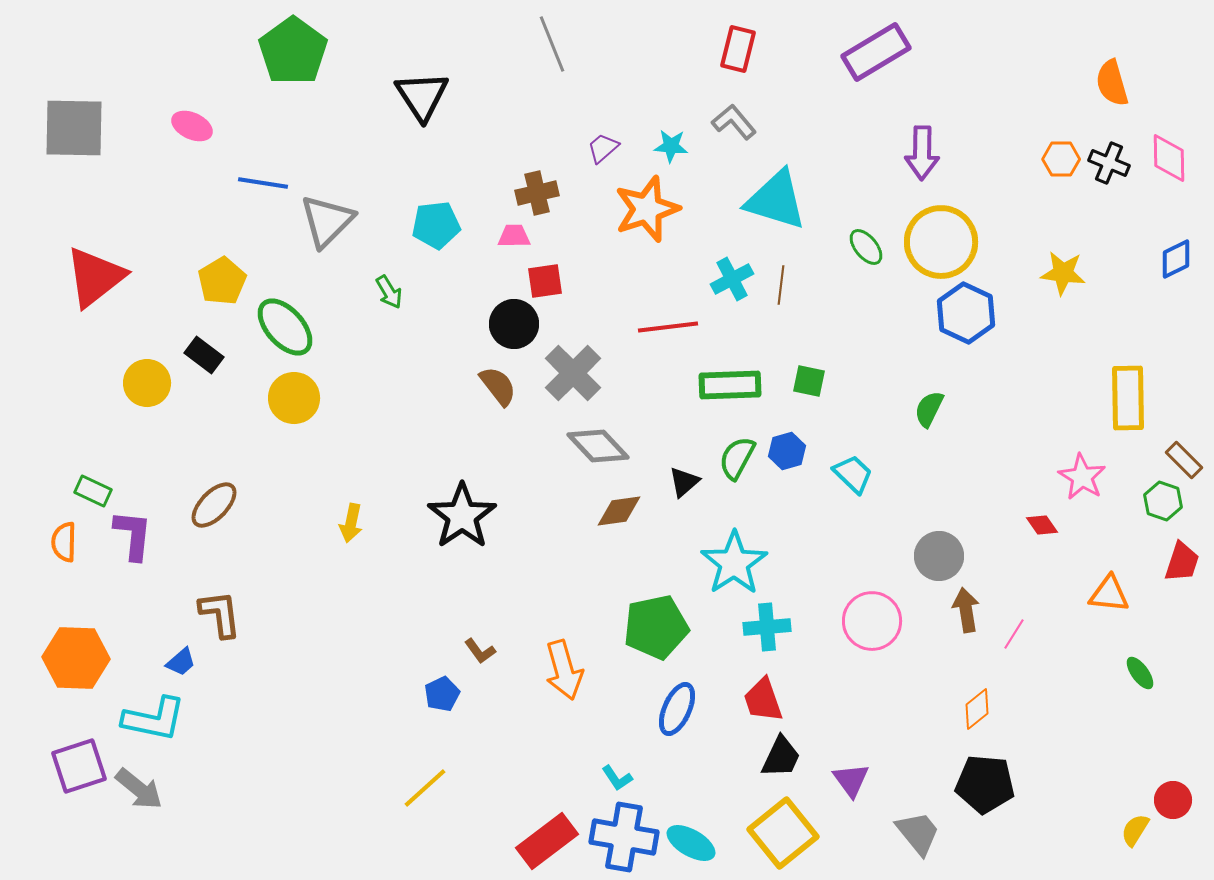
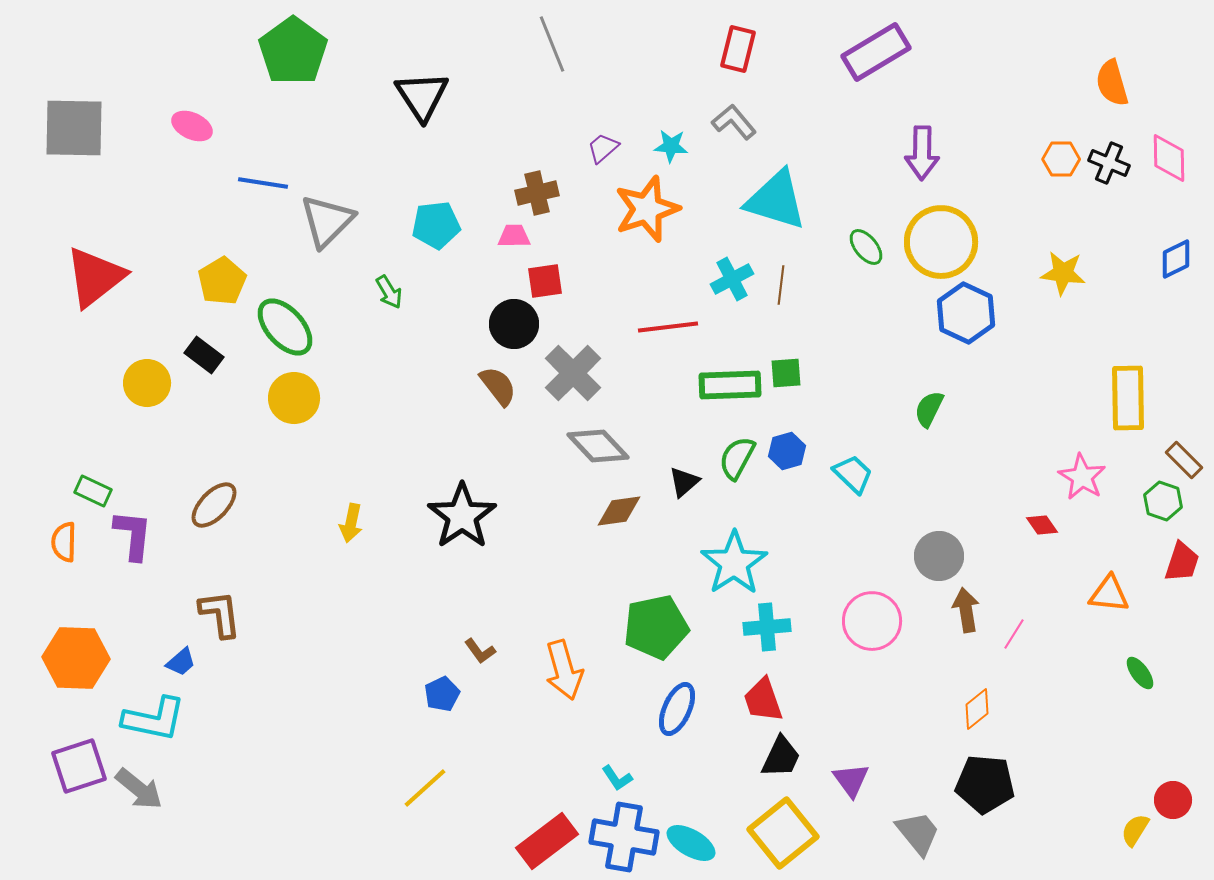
green square at (809, 381): moved 23 px left, 8 px up; rotated 16 degrees counterclockwise
